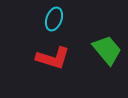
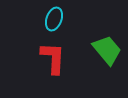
red L-shape: rotated 104 degrees counterclockwise
